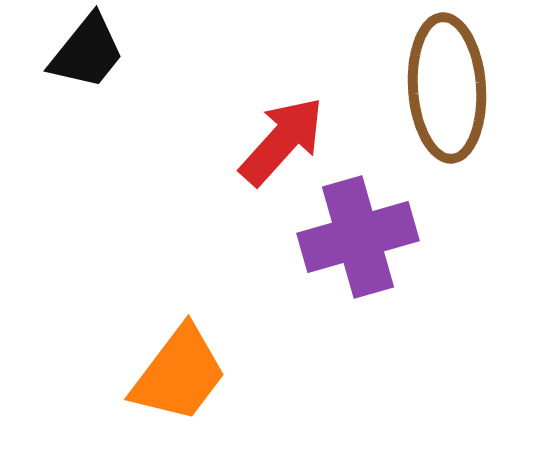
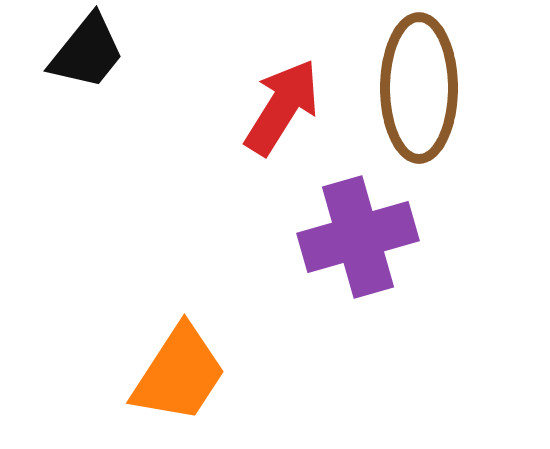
brown ellipse: moved 28 px left; rotated 4 degrees clockwise
red arrow: moved 34 px up; rotated 10 degrees counterclockwise
orange trapezoid: rotated 4 degrees counterclockwise
